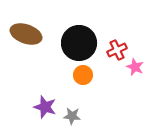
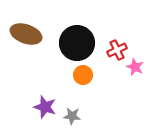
black circle: moved 2 px left
